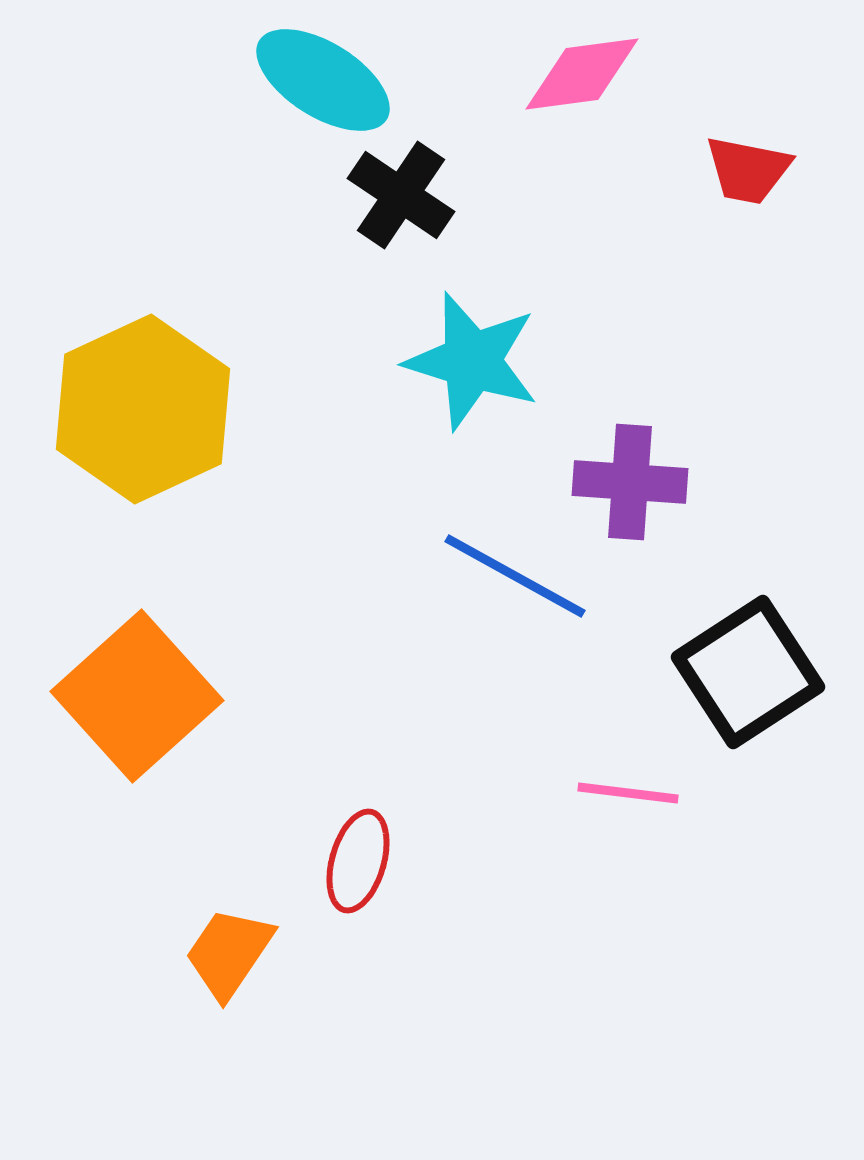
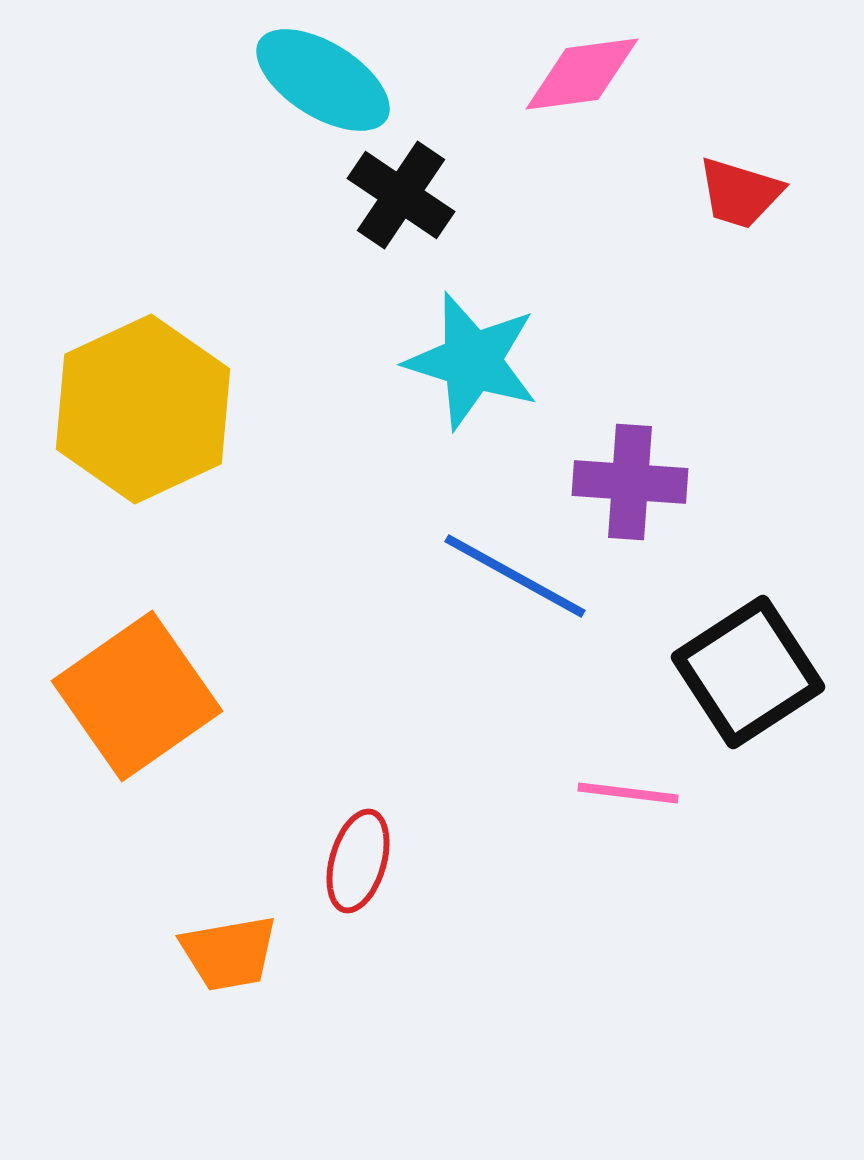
red trapezoid: moved 8 px left, 23 px down; rotated 6 degrees clockwise
orange square: rotated 7 degrees clockwise
orange trapezoid: rotated 134 degrees counterclockwise
